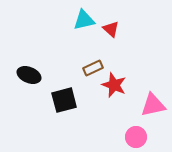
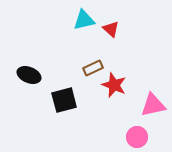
pink circle: moved 1 px right
